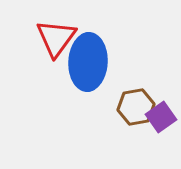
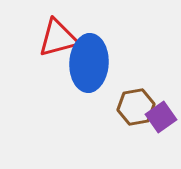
red triangle: moved 2 px right; rotated 39 degrees clockwise
blue ellipse: moved 1 px right, 1 px down
